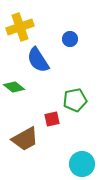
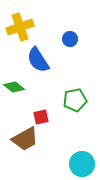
red square: moved 11 px left, 2 px up
